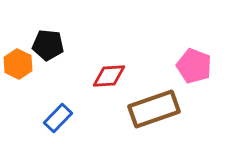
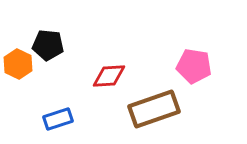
pink pentagon: rotated 12 degrees counterclockwise
blue rectangle: moved 1 px down; rotated 28 degrees clockwise
